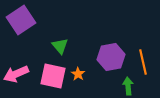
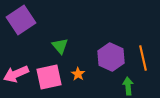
purple hexagon: rotated 24 degrees counterclockwise
orange line: moved 4 px up
pink square: moved 4 px left, 1 px down; rotated 24 degrees counterclockwise
